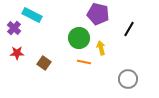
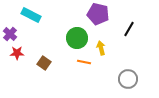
cyan rectangle: moved 1 px left
purple cross: moved 4 px left, 6 px down
green circle: moved 2 px left
